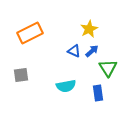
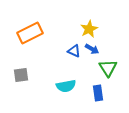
blue arrow: moved 2 px up; rotated 72 degrees clockwise
